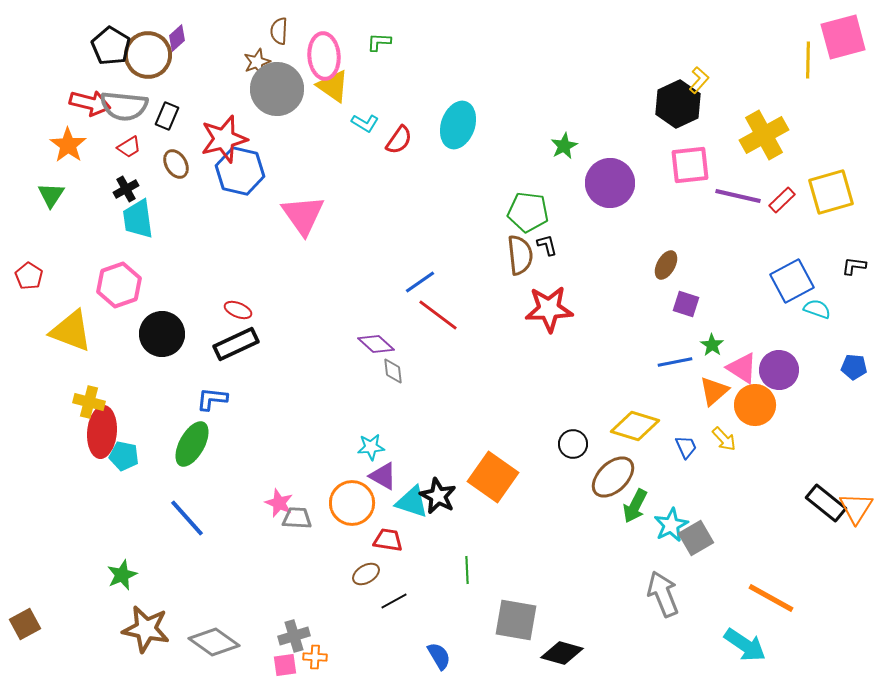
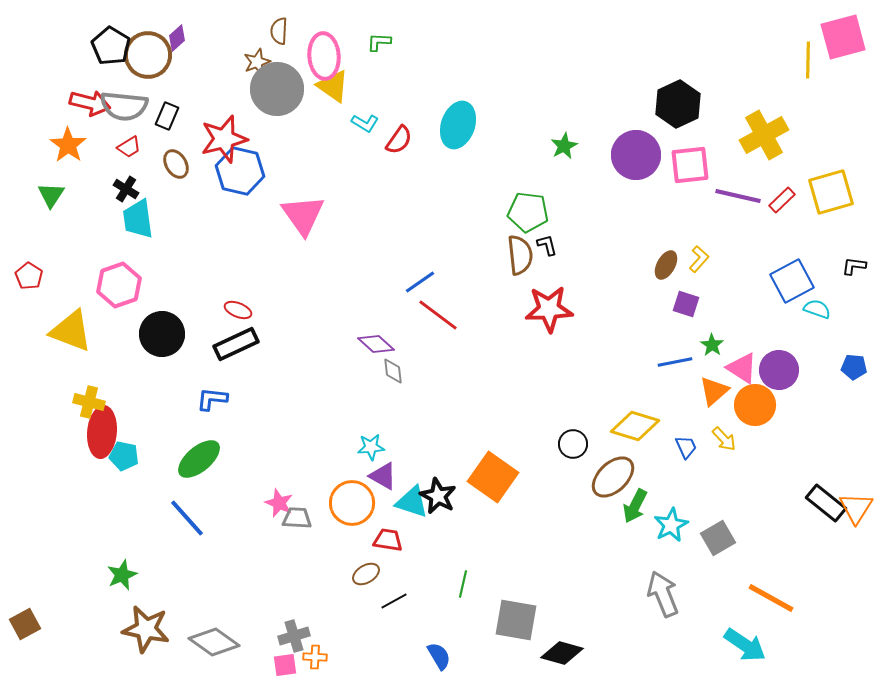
yellow L-shape at (699, 80): moved 179 px down
purple circle at (610, 183): moved 26 px right, 28 px up
black cross at (126, 189): rotated 30 degrees counterclockwise
green ellipse at (192, 444): moved 7 px right, 15 px down; rotated 21 degrees clockwise
gray square at (696, 538): moved 22 px right
green line at (467, 570): moved 4 px left, 14 px down; rotated 16 degrees clockwise
